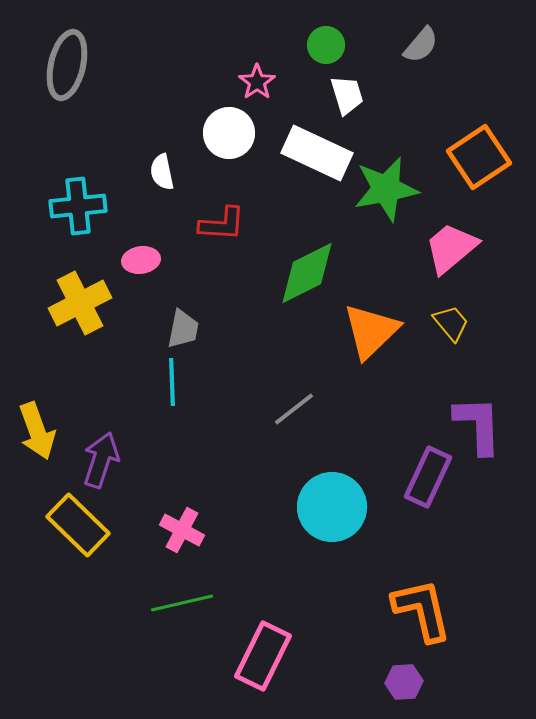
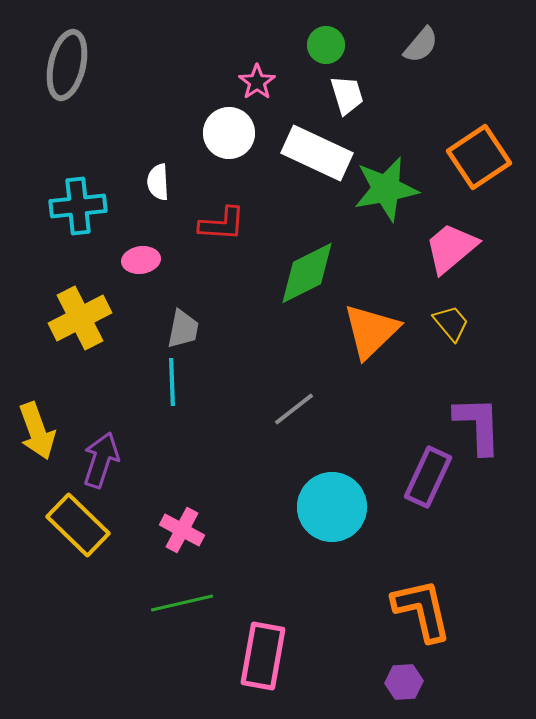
white semicircle: moved 4 px left, 10 px down; rotated 9 degrees clockwise
yellow cross: moved 15 px down
pink rectangle: rotated 16 degrees counterclockwise
